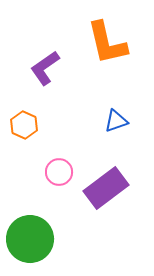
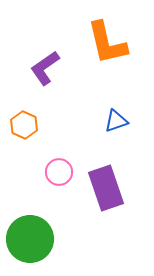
purple rectangle: rotated 72 degrees counterclockwise
